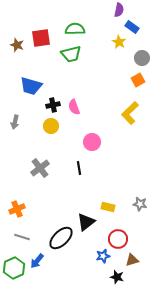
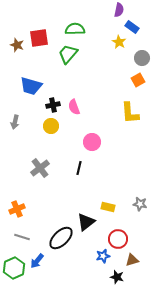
red square: moved 2 px left
green trapezoid: moved 3 px left; rotated 145 degrees clockwise
yellow L-shape: rotated 50 degrees counterclockwise
black line: rotated 24 degrees clockwise
